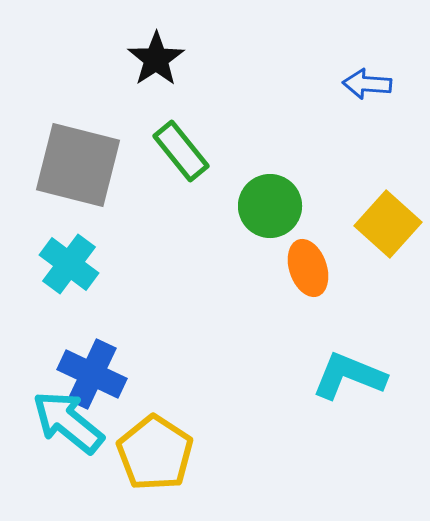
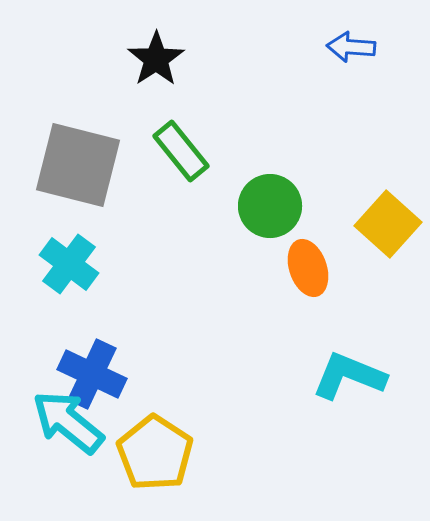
blue arrow: moved 16 px left, 37 px up
